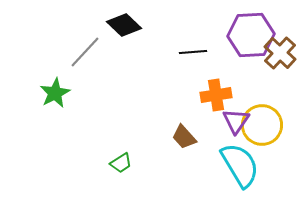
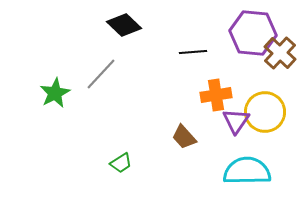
purple hexagon: moved 2 px right, 2 px up; rotated 9 degrees clockwise
gray line: moved 16 px right, 22 px down
yellow circle: moved 3 px right, 13 px up
cyan semicircle: moved 7 px right, 6 px down; rotated 60 degrees counterclockwise
